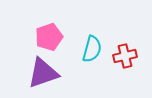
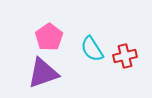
pink pentagon: rotated 16 degrees counterclockwise
cyan semicircle: rotated 132 degrees clockwise
